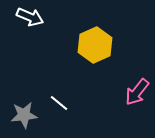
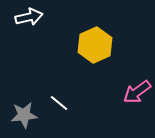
white arrow: moved 1 px left; rotated 36 degrees counterclockwise
pink arrow: rotated 16 degrees clockwise
